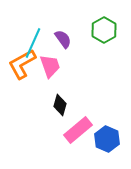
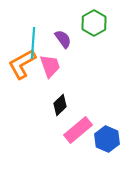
green hexagon: moved 10 px left, 7 px up
cyan line: rotated 20 degrees counterclockwise
black diamond: rotated 30 degrees clockwise
